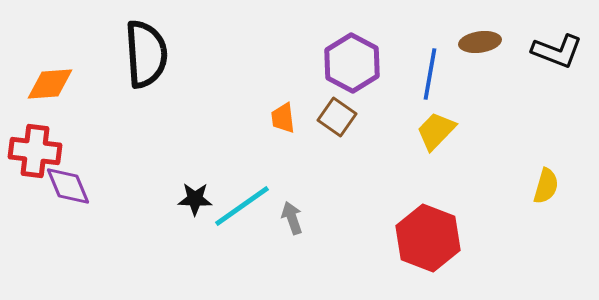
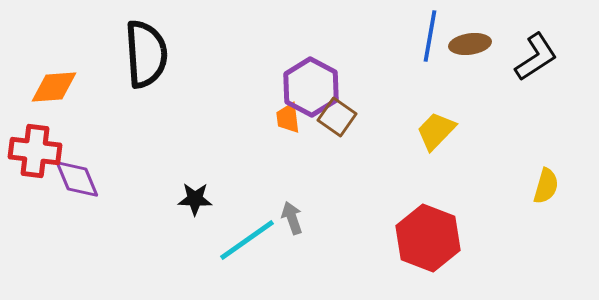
brown ellipse: moved 10 px left, 2 px down
black L-shape: moved 21 px left, 6 px down; rotated 54 degrees counterclockwise
purple hexagon: moved 41 px left, 24 px down
blue line: moved 38 px up
orange diamond: moved 4 px right, 3 px down
orange trapezoid: moved 5 px right
purple diamond: moved 9 px right, 7 px up
cyan line: moved 5 px right, 34 px down
